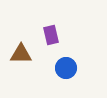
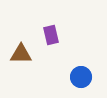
blue circle: moved 15 px right, 9 px down
